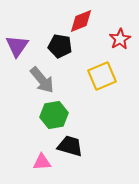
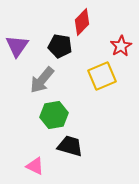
red diamond: moved 1 px right, 1 px down; rotated 24 degrees counterclockwise
red star: moved 1 px right, 7 px down
gray arrow: rotated 80 degrees clockwise
pink triangle: moved 7 px left, 4 px down; rotated 30 degrees clockwise
